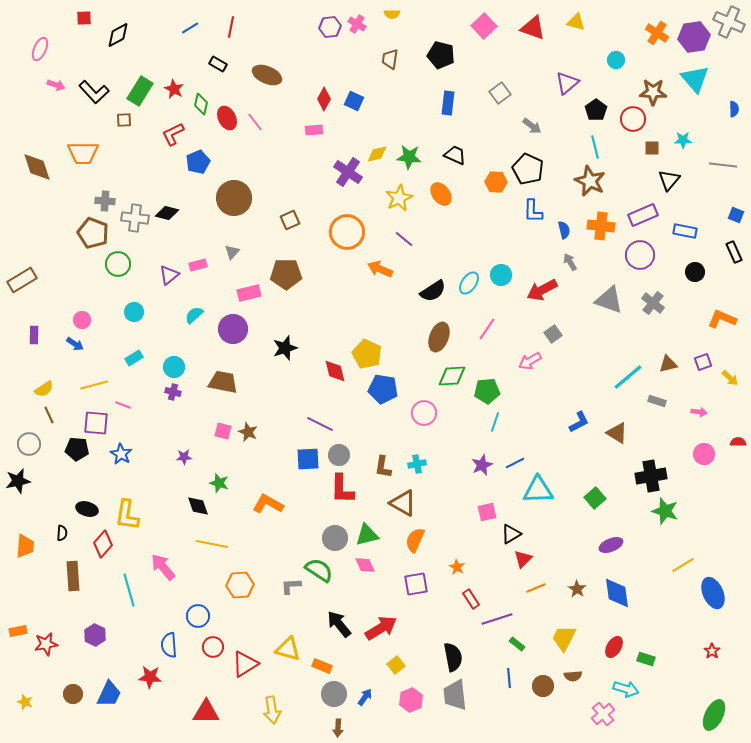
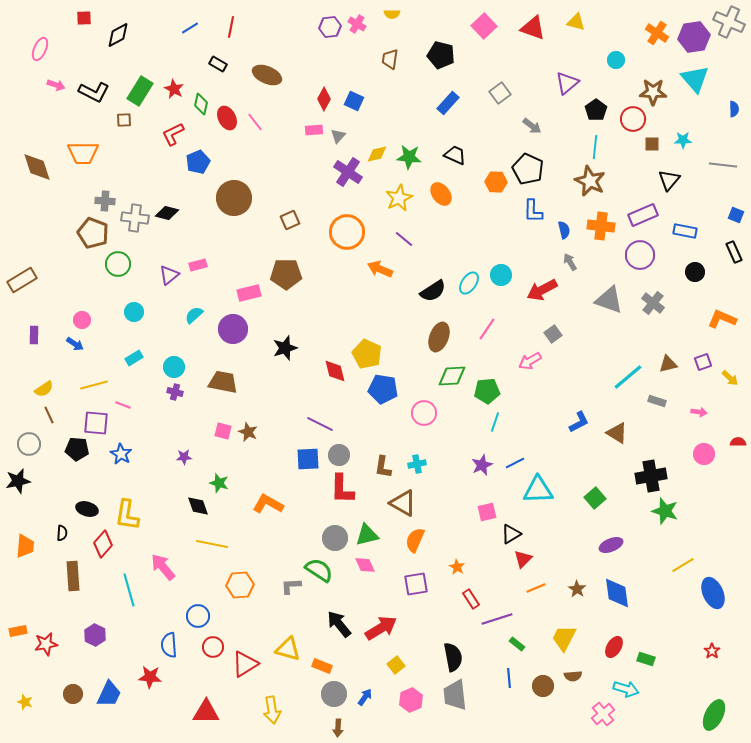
black L-shape at (94, 92): rotated 20 degrees counterclockwise
blue rectangle at (448, 103): rotated 35 degrees clockwise
cyan line at (595, 147): rotated 20 degrees clockwise
brown square at (652, 148): moved 4 px up
gray triangle at (232, 252): moved 106 px right, 116 px up
purple cross at (173, 392): moved 2 px right
